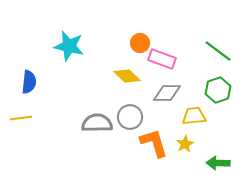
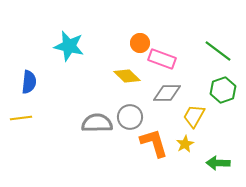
green hexagon: moved 5 px right
yellow trapezoid: rotated 55 degrees counterclockwise
